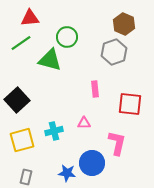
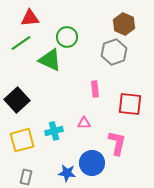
green triangle: rotated 10 degrees clockwise
